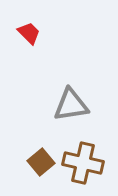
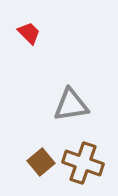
brown cross: rotated 6 degrees clockwise
